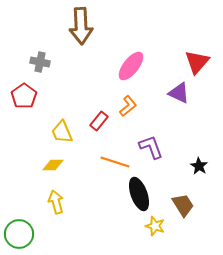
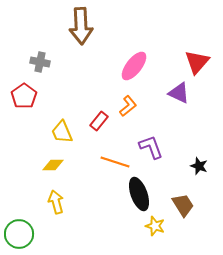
pink ellipse: moved 3 px right
black star: rotated 12 degrees counterclockwise
